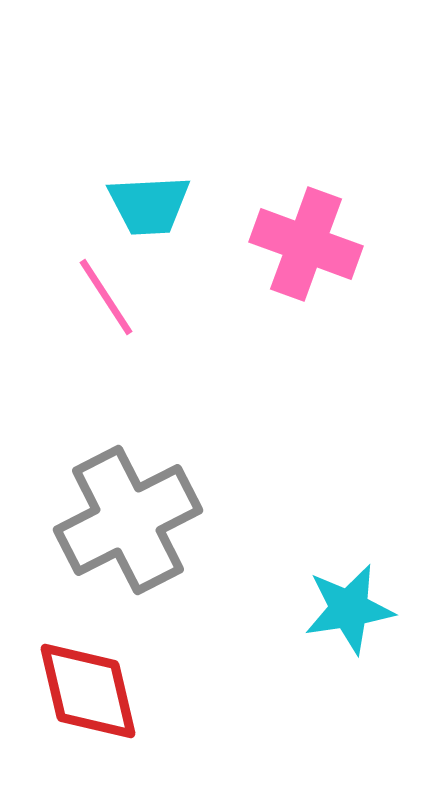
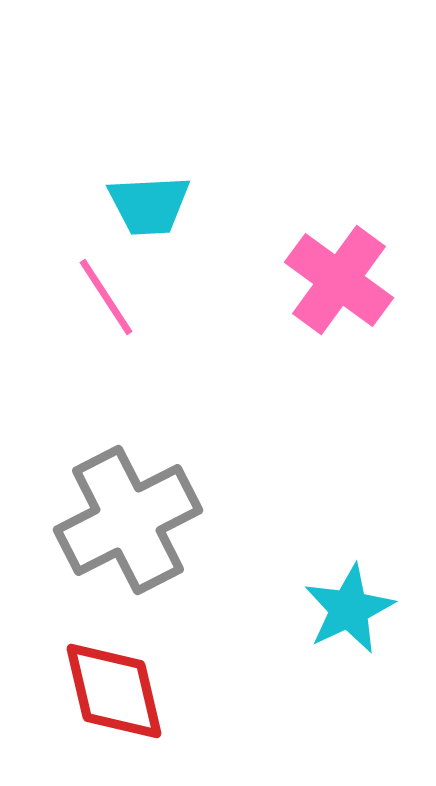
pink cross: moved 33 px right, 36 px down; rotated 16 degrees clockwise
cyan star: rotated 16 degrees counterclockwise
red diamond: moved 26 px right
